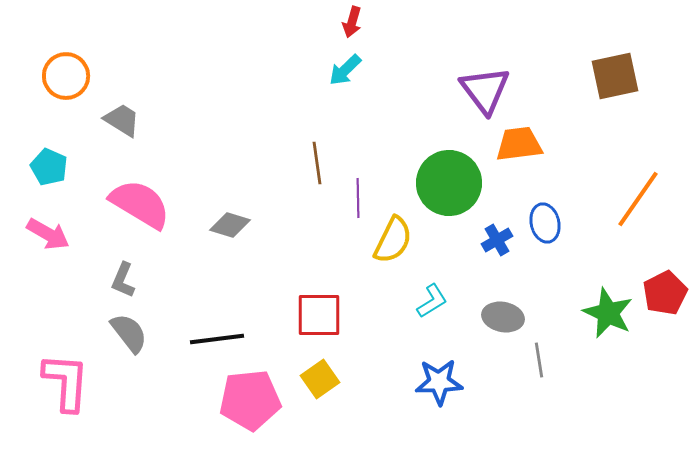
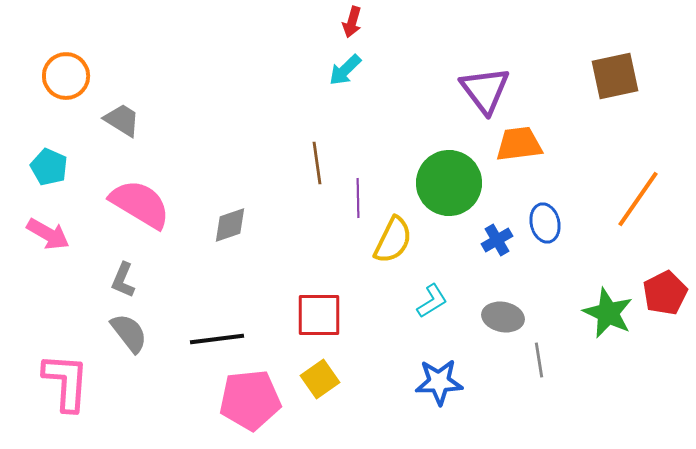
gray diamond: rotated 36 degrees counterclockwise
